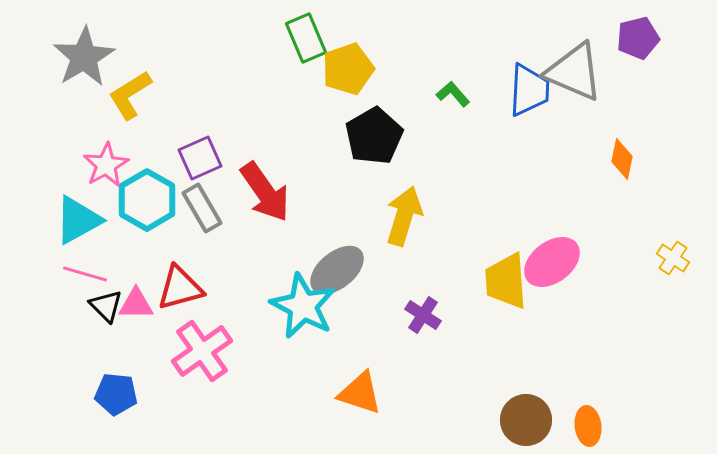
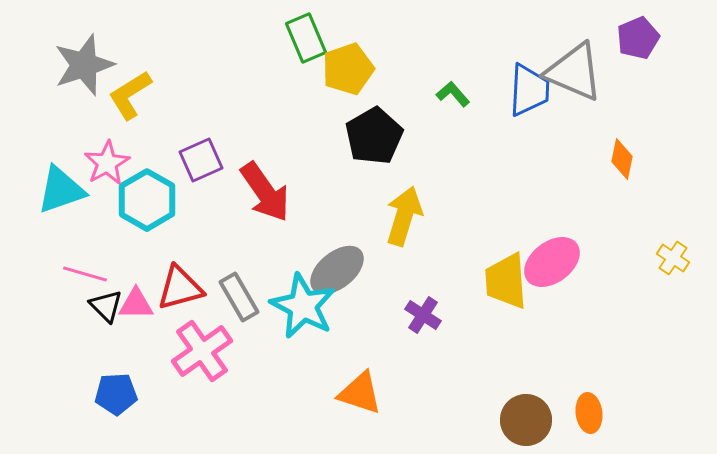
purple pentagon: rotated 9 degrees counterclockwise
gray star: moved 8 px down; rotated 12 degrees clockwise
purple square: moved 1 px right, 2 px down
pink star: moved 1 px right, 2 px up
gray rectangle: moved 37 px right, 89 px down
cyan triangle: moved 17 px left, 30 px up; rotated 10 degrees clockwise
blue pentagon: rotated 9 degrees counterclockwise
orange ellipse: moved 1 px right, 13 px up
